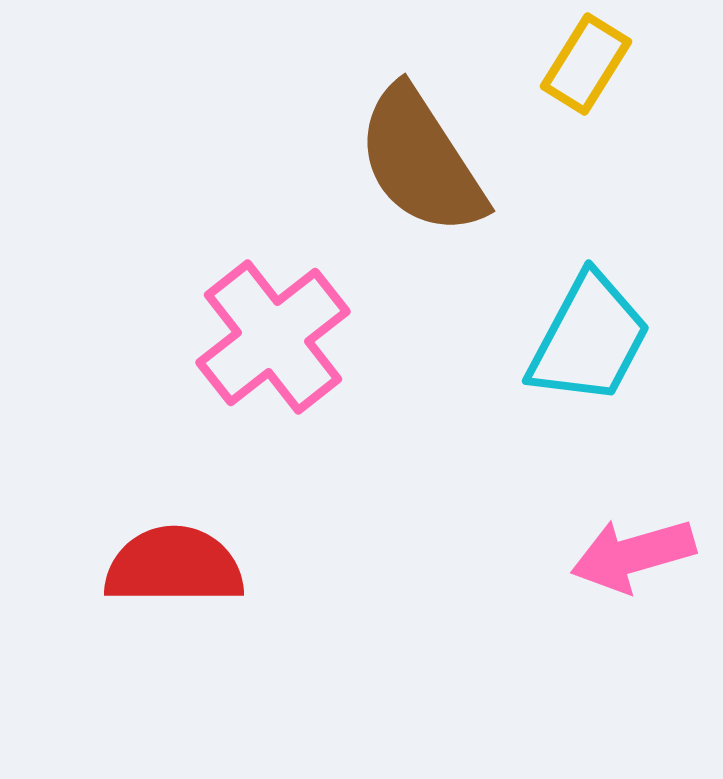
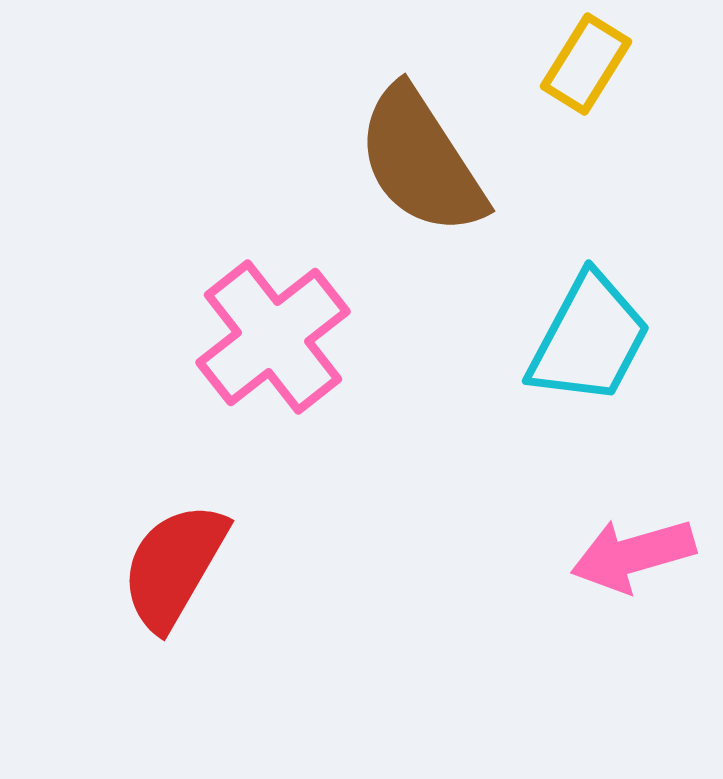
red semicircle: rotated 60 degrees counterclockwise
